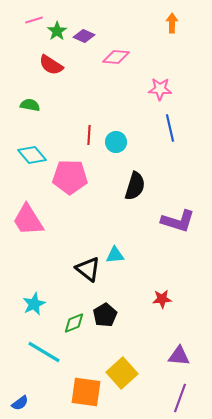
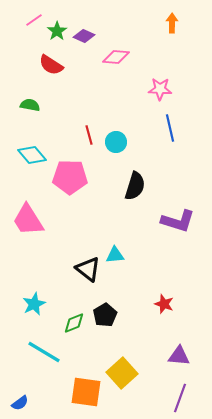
pink line: rotated 18 degrees counterclockwise
red line: rotated 18 degrees counterclockwise
red star: moved 2 px right, 5 px down; rotated 24 degrees clockwise
